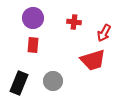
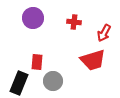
red rectangle: moved 4 px right, 17 px down
